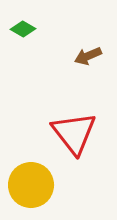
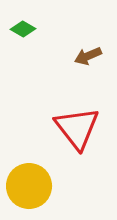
red triangle: moved 3 px right, 5 px up
yellow circle: moved 2 px left, 1 px down
